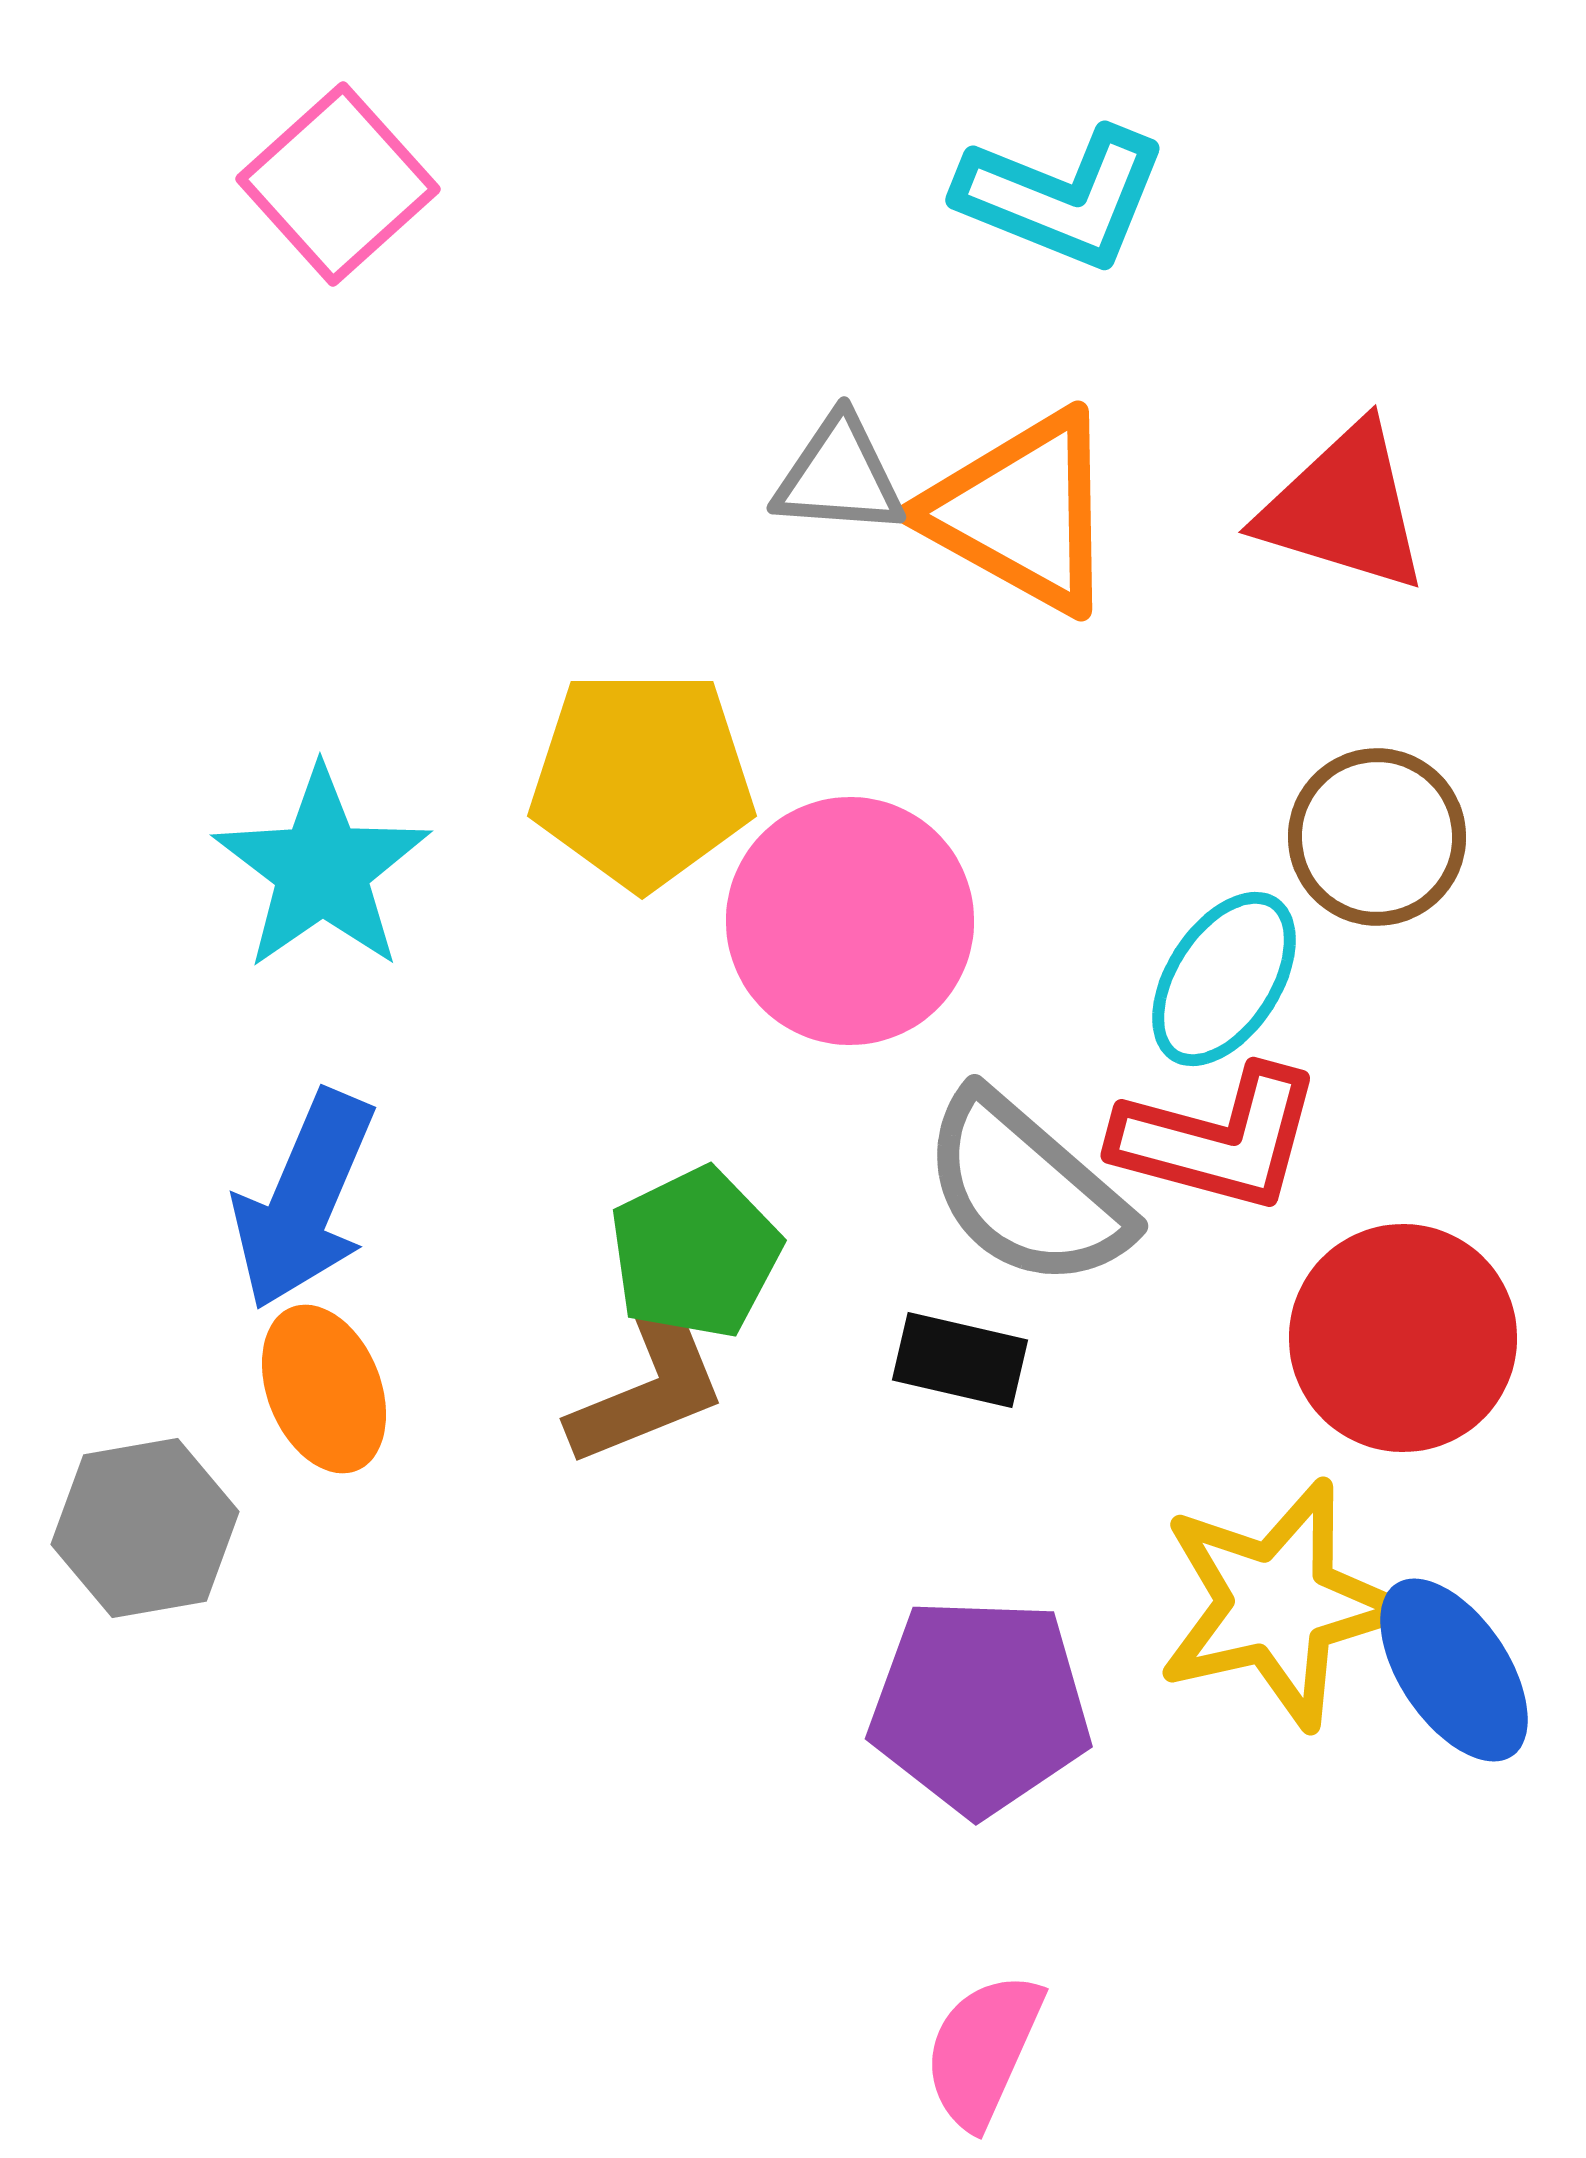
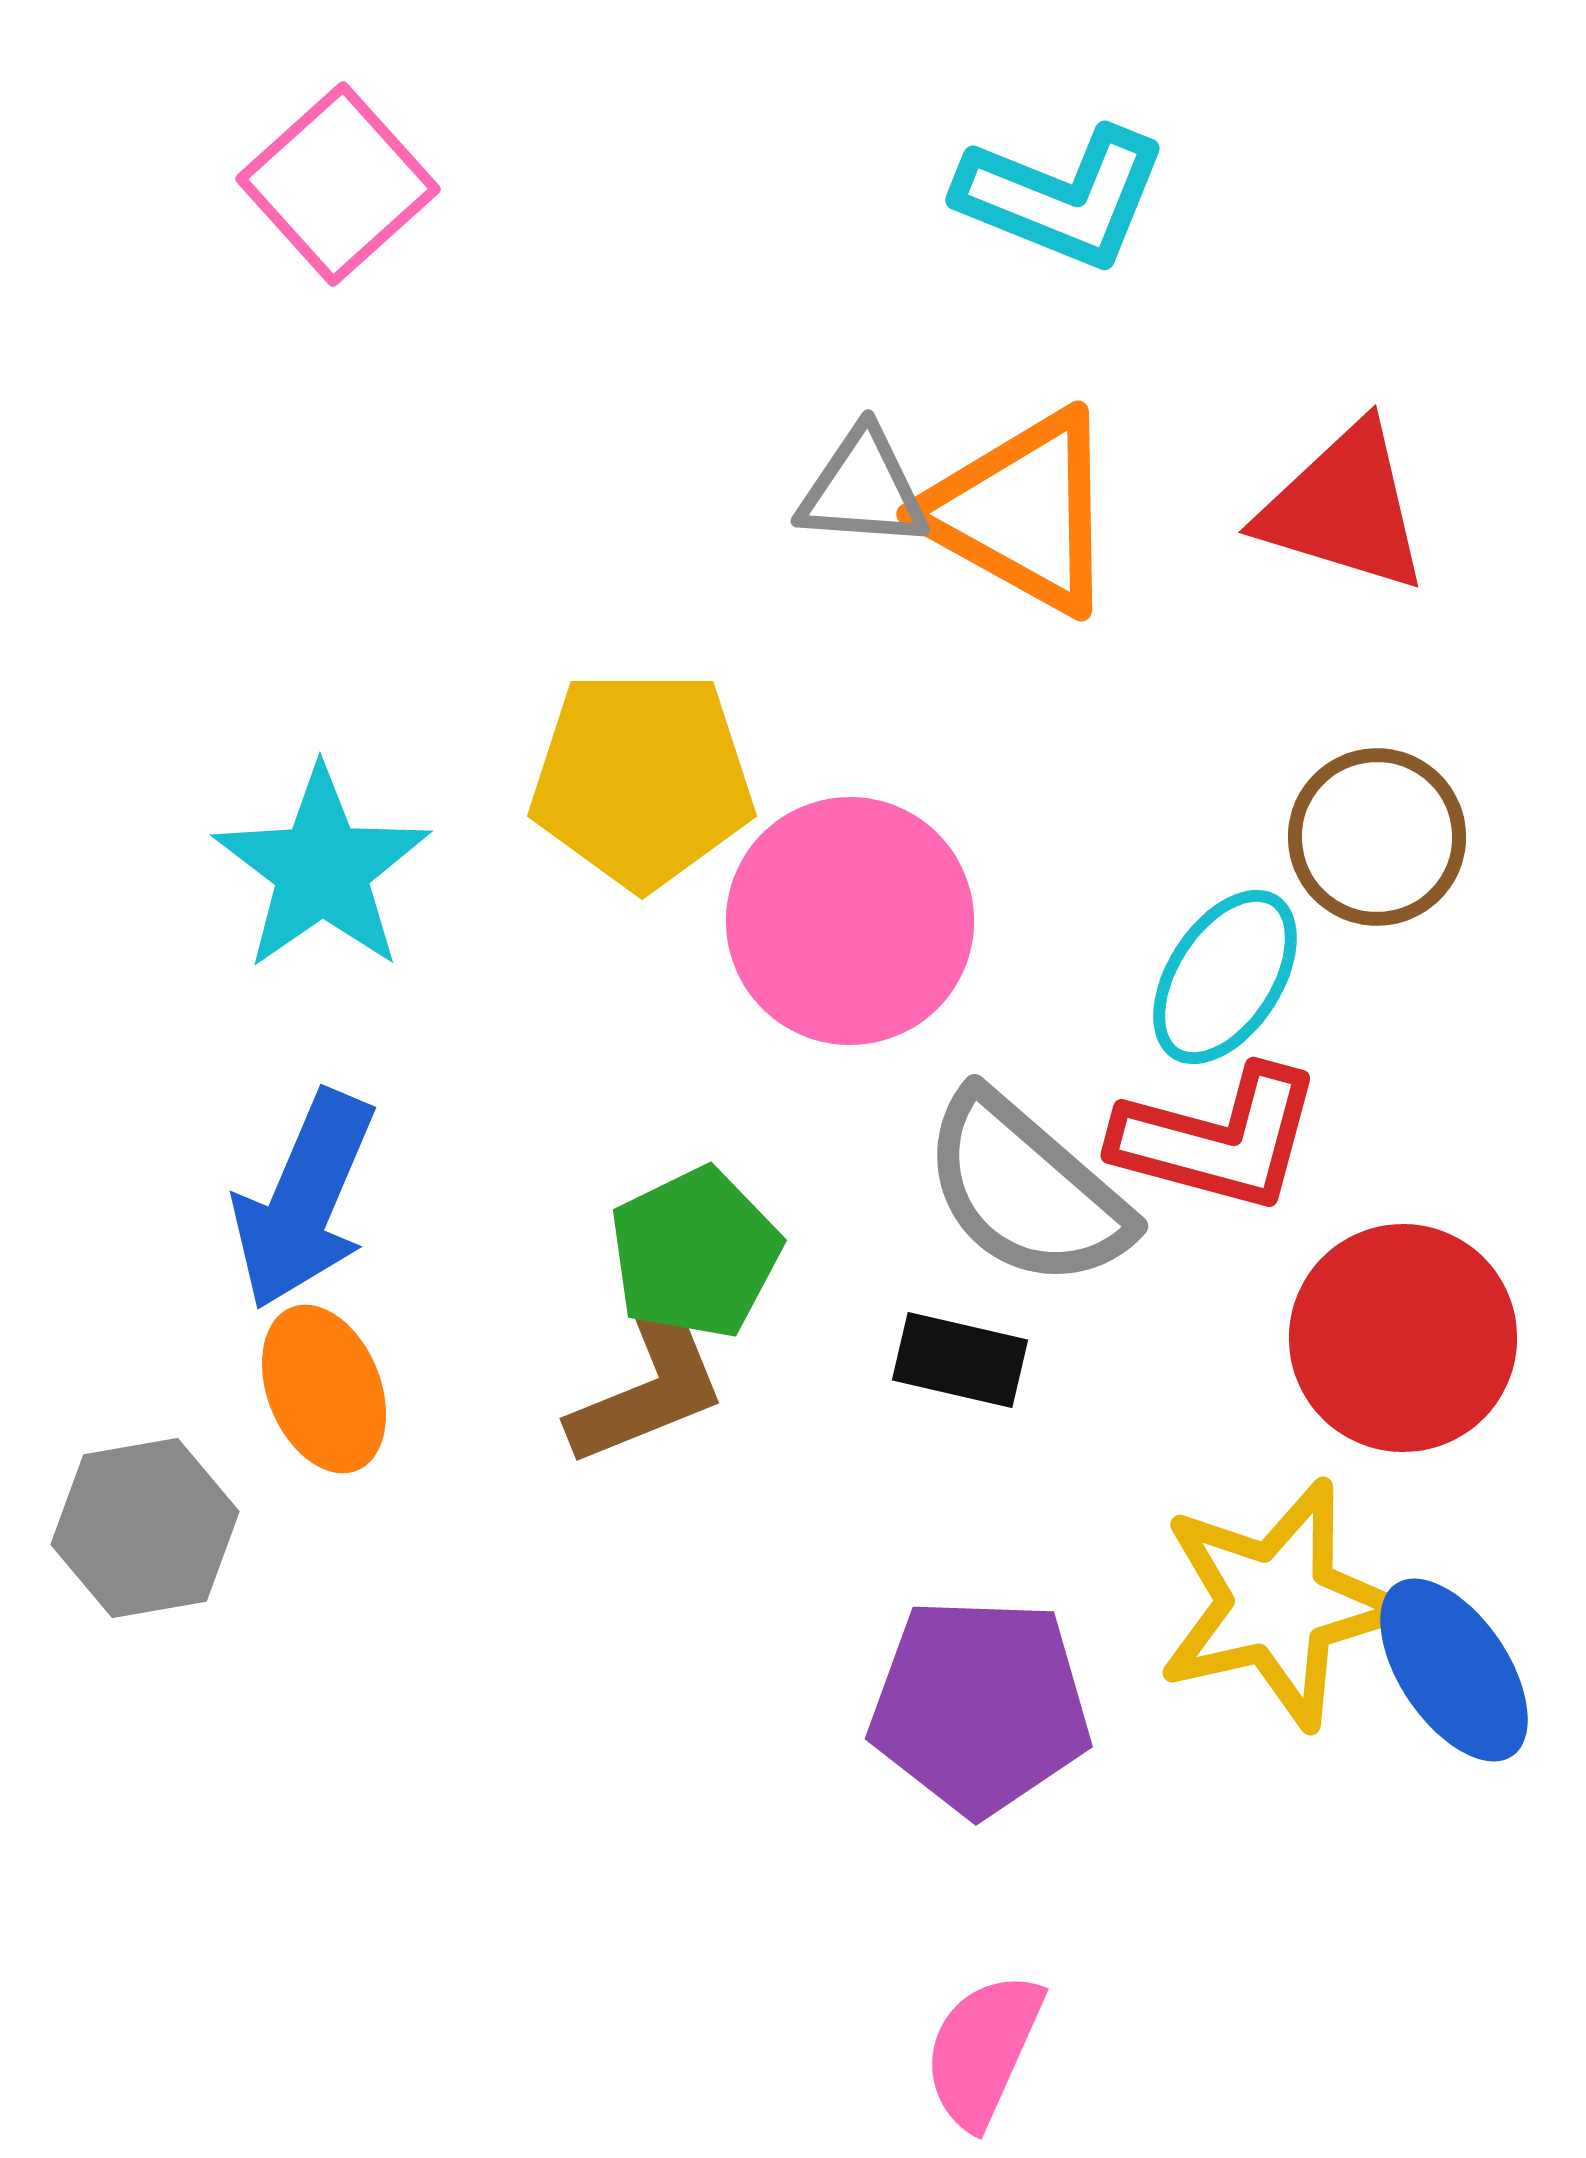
gray triangle: moved 24 px right, 13 px down
cyan ellipse: moved 1 px right, 2 px up
